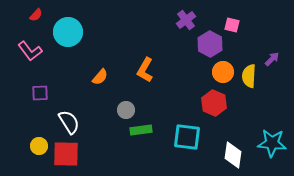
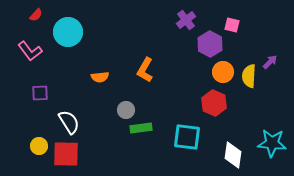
purple arrow: moved 2 px left, 3 px down
orange semicircle: rotated 42 degrees clockwise
green rectangle: moved 2 px up
